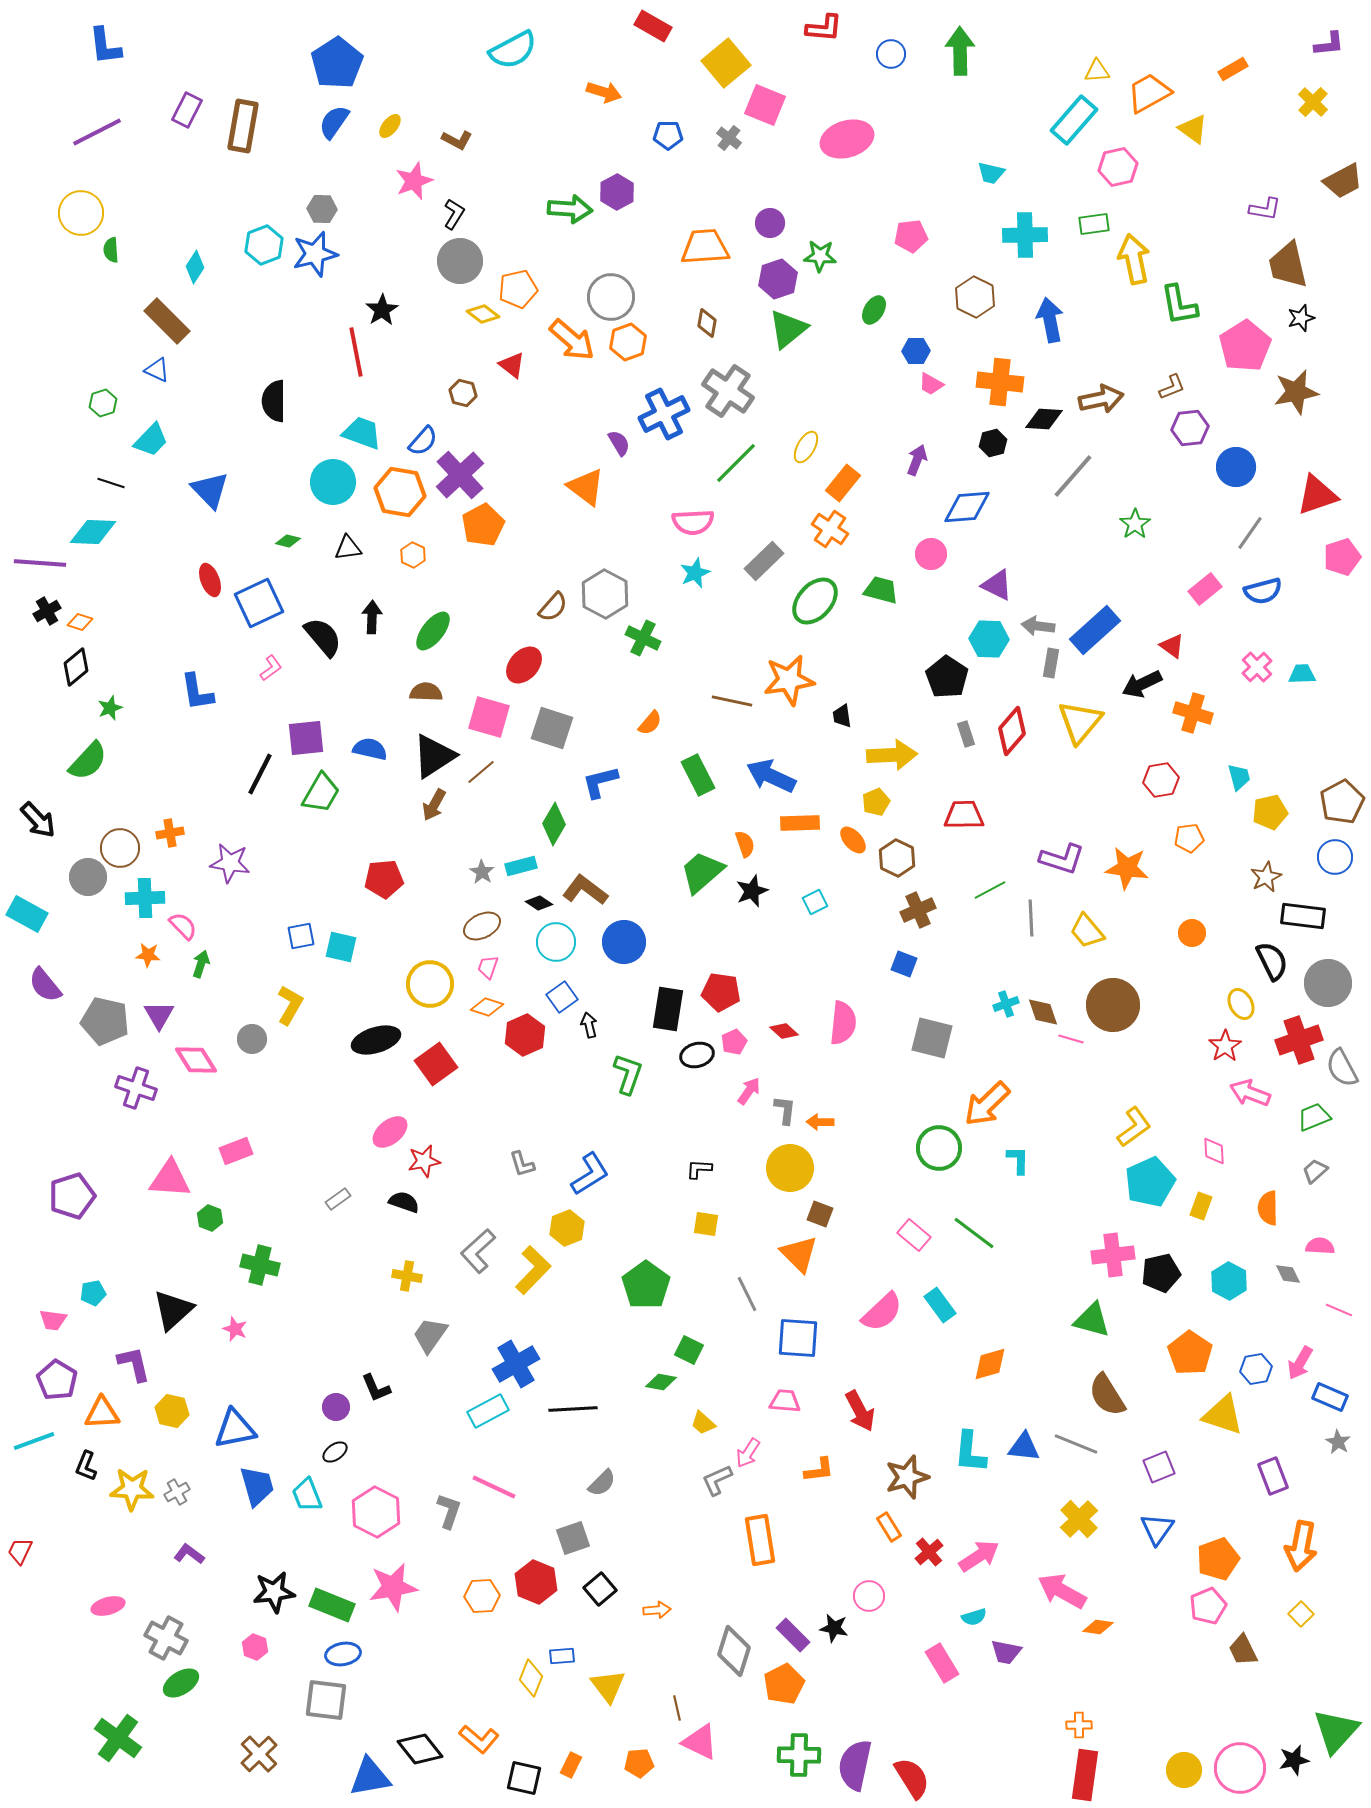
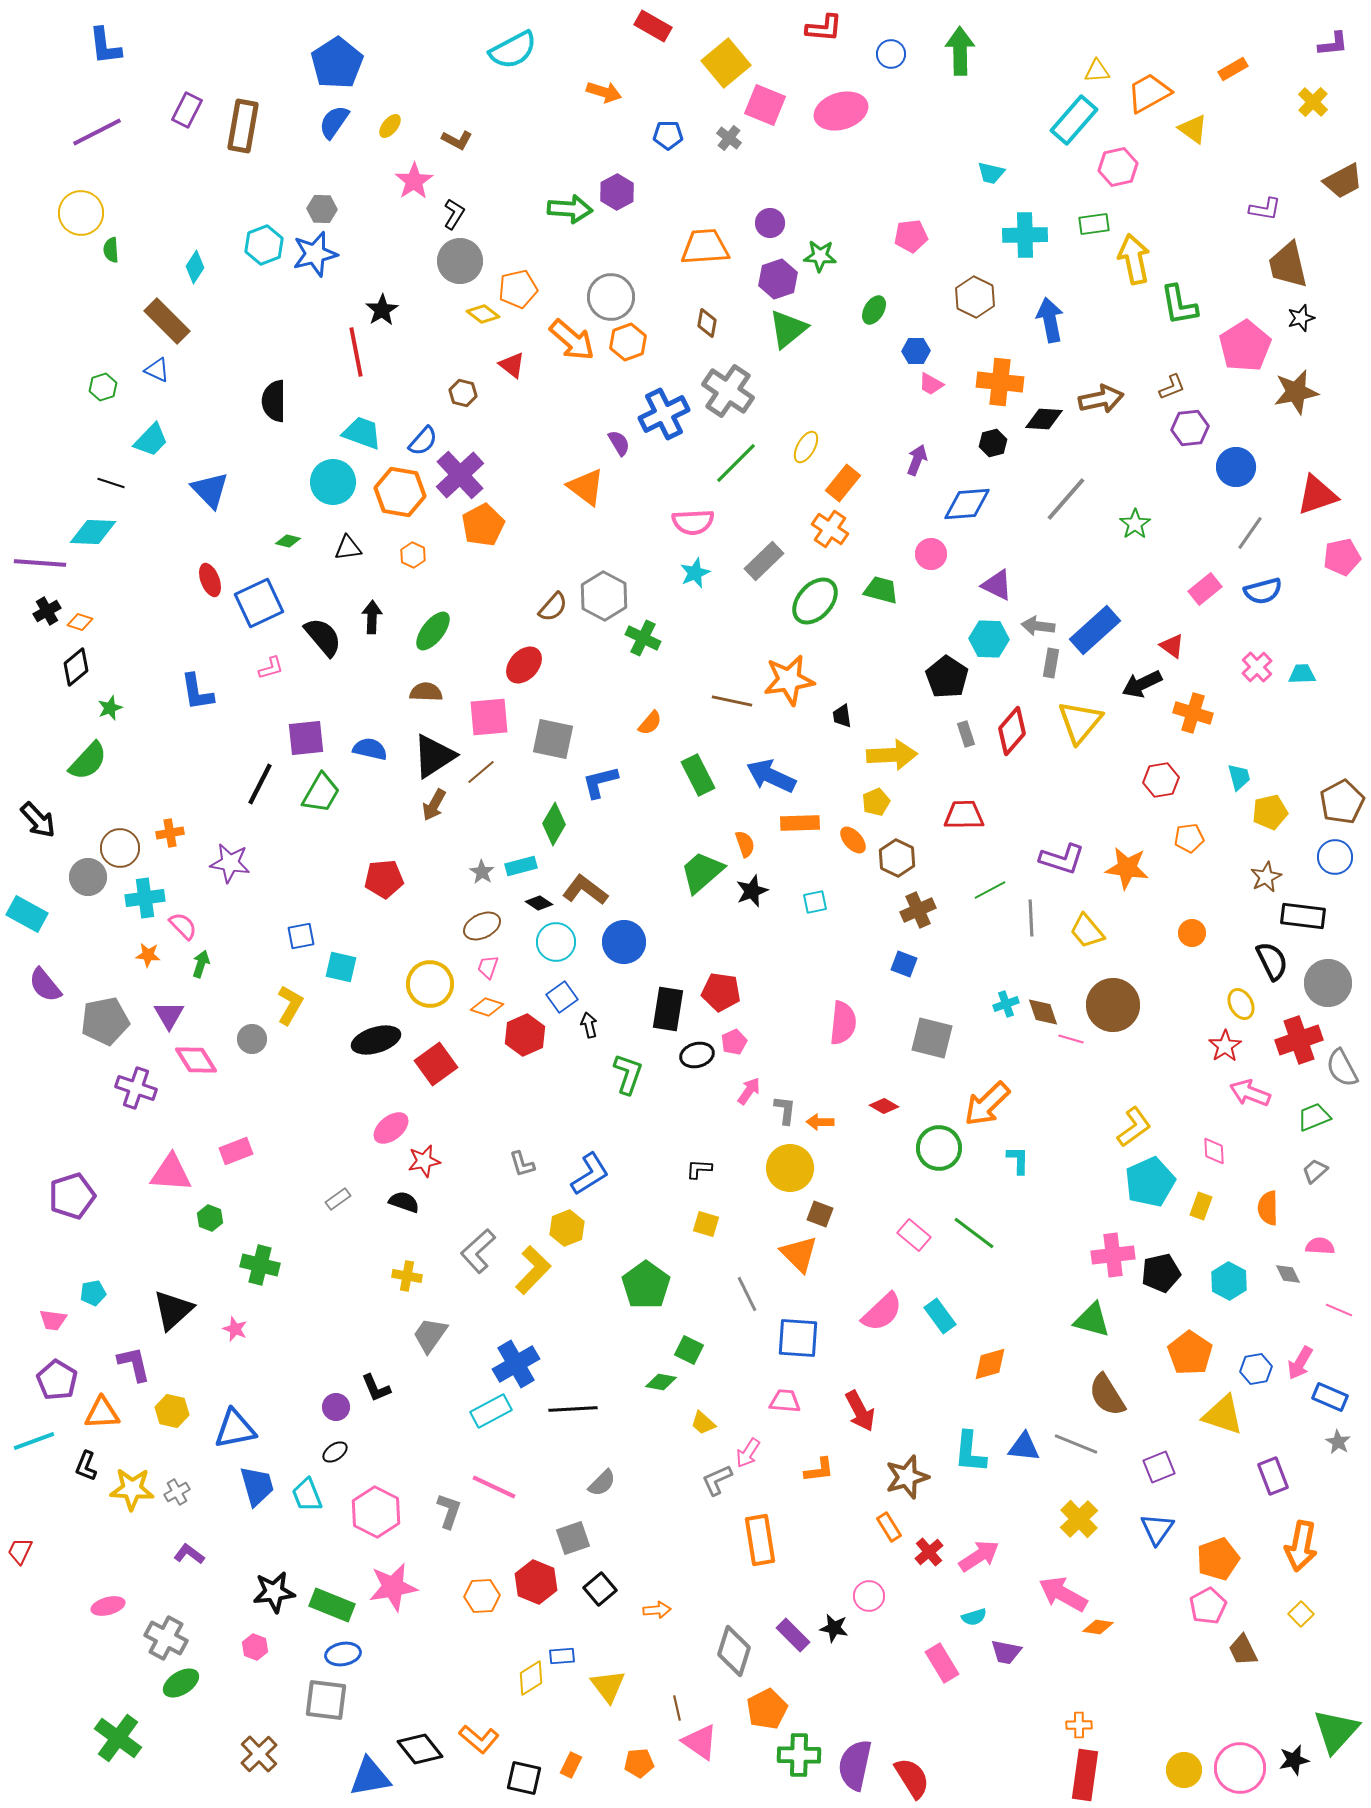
purple L-shape at (1329, 44): moved 4 px right
pink ellipse at (847, 139): moved 6 px left, 28 px up
pink star at (414, 181): rotated 12 degrees counterclockwise
green hexagon at (103, 403): moved 16 px up
gray line at (1073, 476): moved 7 px left, 23 px down
blue diamond at (967, 507): moved 3 px up
pink pentagon at (1342, 557): rotated 6 degrees clockwise
gray hexagon at (605, 594): moved 1 px left, 2 px down
pink L-shape at (271, 668): rotated 20 degrees clockwise
pink square at (489, 717): rotated 21 degrees counterclockwise
gray square at (552, 728): moved 1 px right, 11 px down; rotated 6 degrees counterclockwise
black line at (260, 774): moved 10 px down
cyan cross at (145, 898): rotated 6 degrees counterclockwise
cyan square at (815, 902): rotated 15 degrees clockwise
cyan square at (341, 947): moved 20 px down
purple triangle at (159, 1015): moved 10 px right
gray pentagon at (105, 1021): rotated 24 degrees counterclockwise
red diamond at (784, 1031): moved 100 px right, 75 px down; rotated 12 degrees counterclockwise
pink ellipse at (390, 1132): moved 1 px right, 4 px up
pink triangle at (170, 1179): moved 1 px right, 6 px up
yellow square at (706, 1224): rotated 8 degrees clockwise
cyan rectangle at (940, 1305): moved 11 px down
cyan rectangle at (488, 1411): moved 3 px right
pink arrow at (1062, 1591): moved 1 px right, 3 px down
pink pentagon at (1208, 1606): rotated 6 degrees counterclockwise
yellow diamond at (531, 1678): rotated 36 degrees clockwise
orange pentagon at (784, 1684): moved 17 px left, 25 px down
pink triangle at (700, 1742): rotated 9 degrees clockwise
